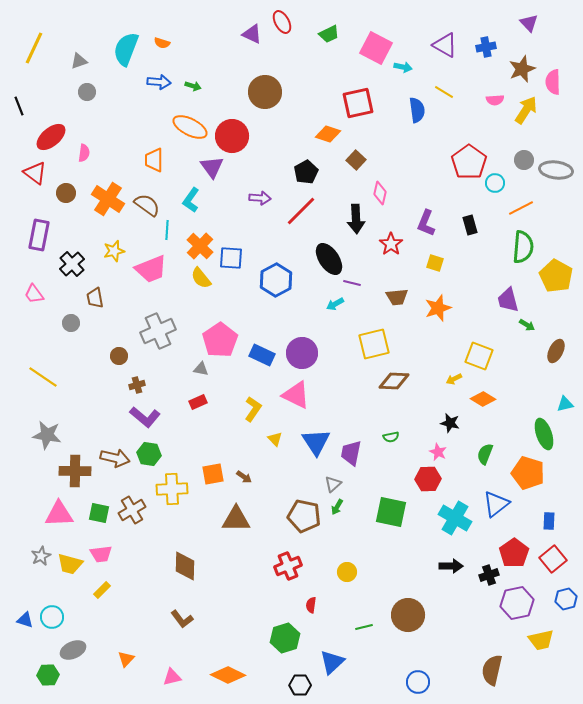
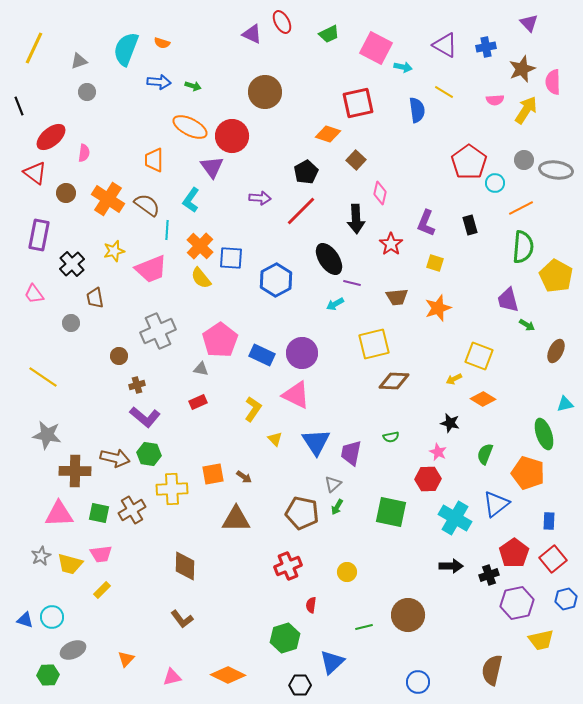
brown pentagon at (304, 516): moved 2 px left, 3 px up
